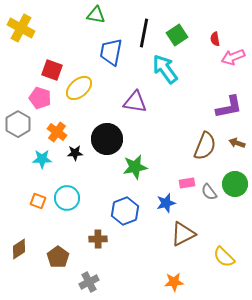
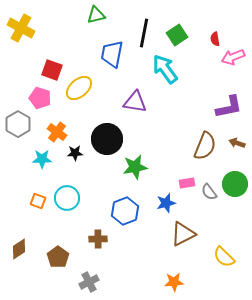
green triangle: rotated 24 degrees counterclockwise
blue trapezoid: moved 1 px right, 2 px down
